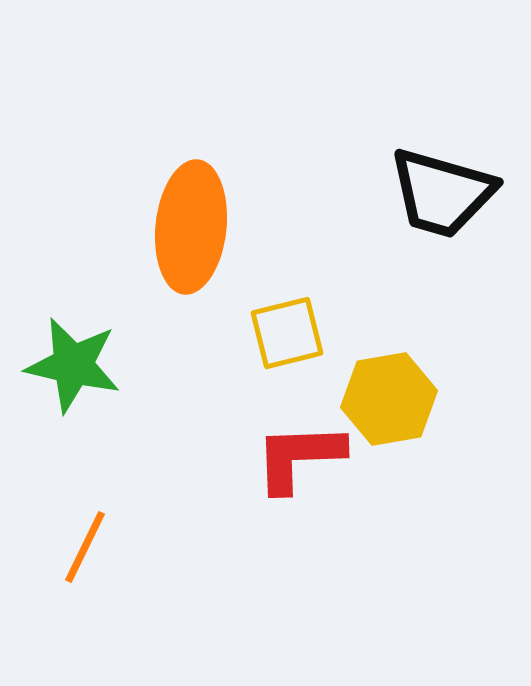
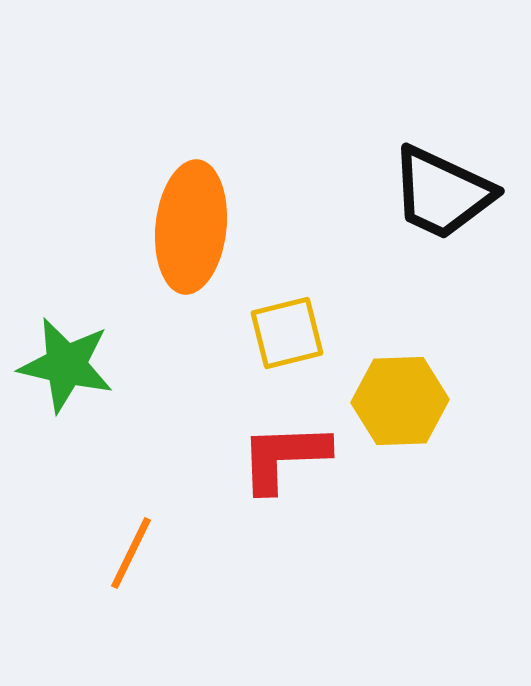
black trapezoid: rotated 9 degrees clockwise
green star: moved 7 px left
yellow hexagon: moved 11 px right, 2 px down; rotated 8 degrees clockwise
red L-shape: moved 15 px left
orange line: moved 46 px right, 6 px down
